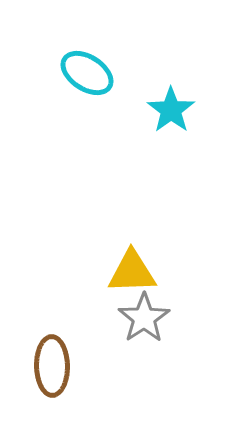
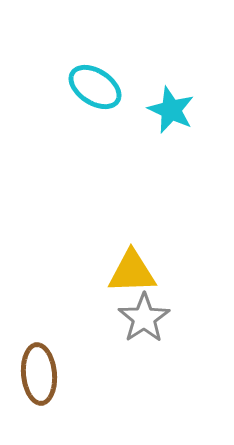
cyan ellipse: moved 8 px right, 14 px down
cyan star: rotated 12 degrees counterclockwise
brown ellipse: moved 13 px left, 8 px down; rotated 4 degrees counterclockwise
